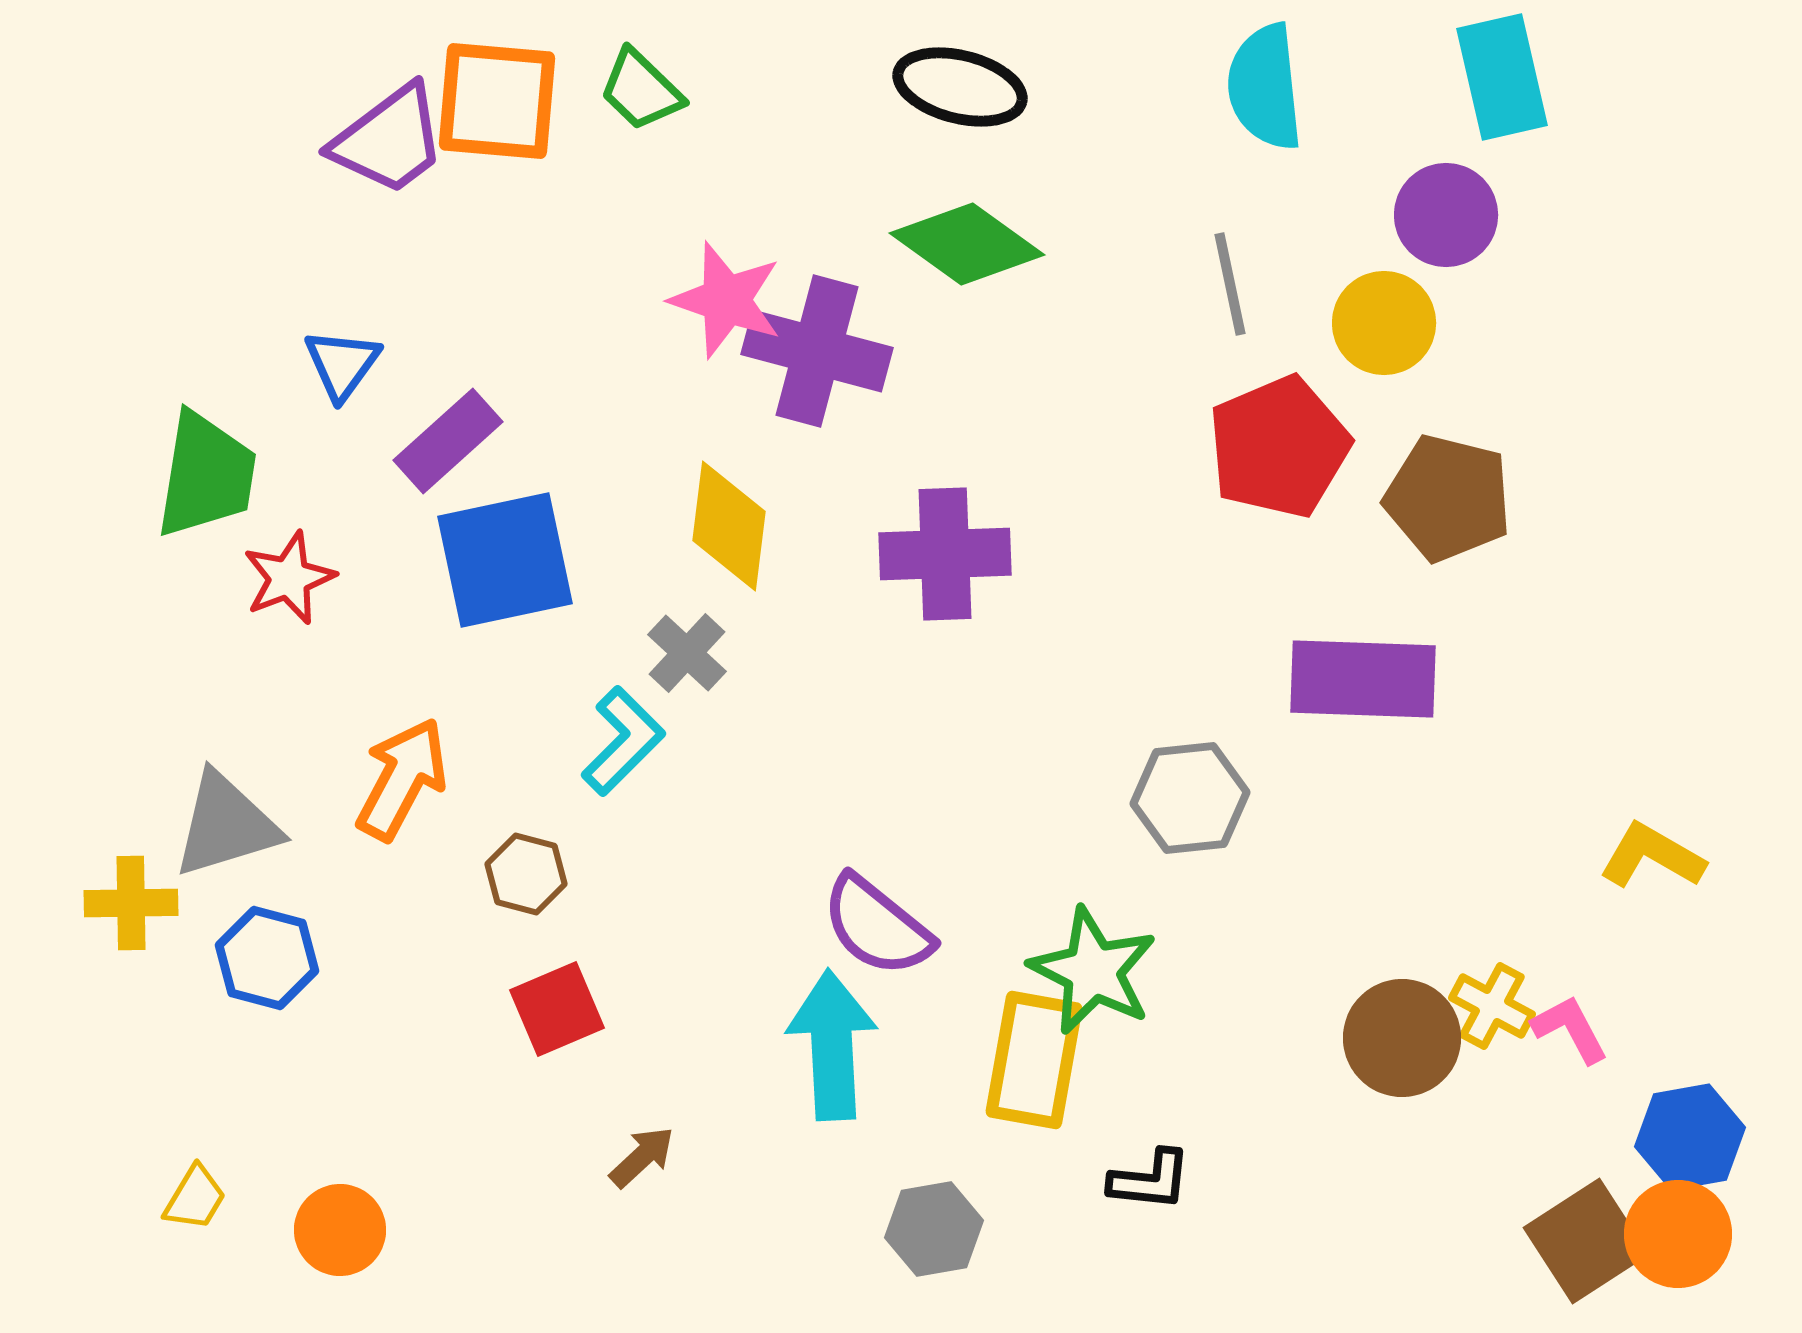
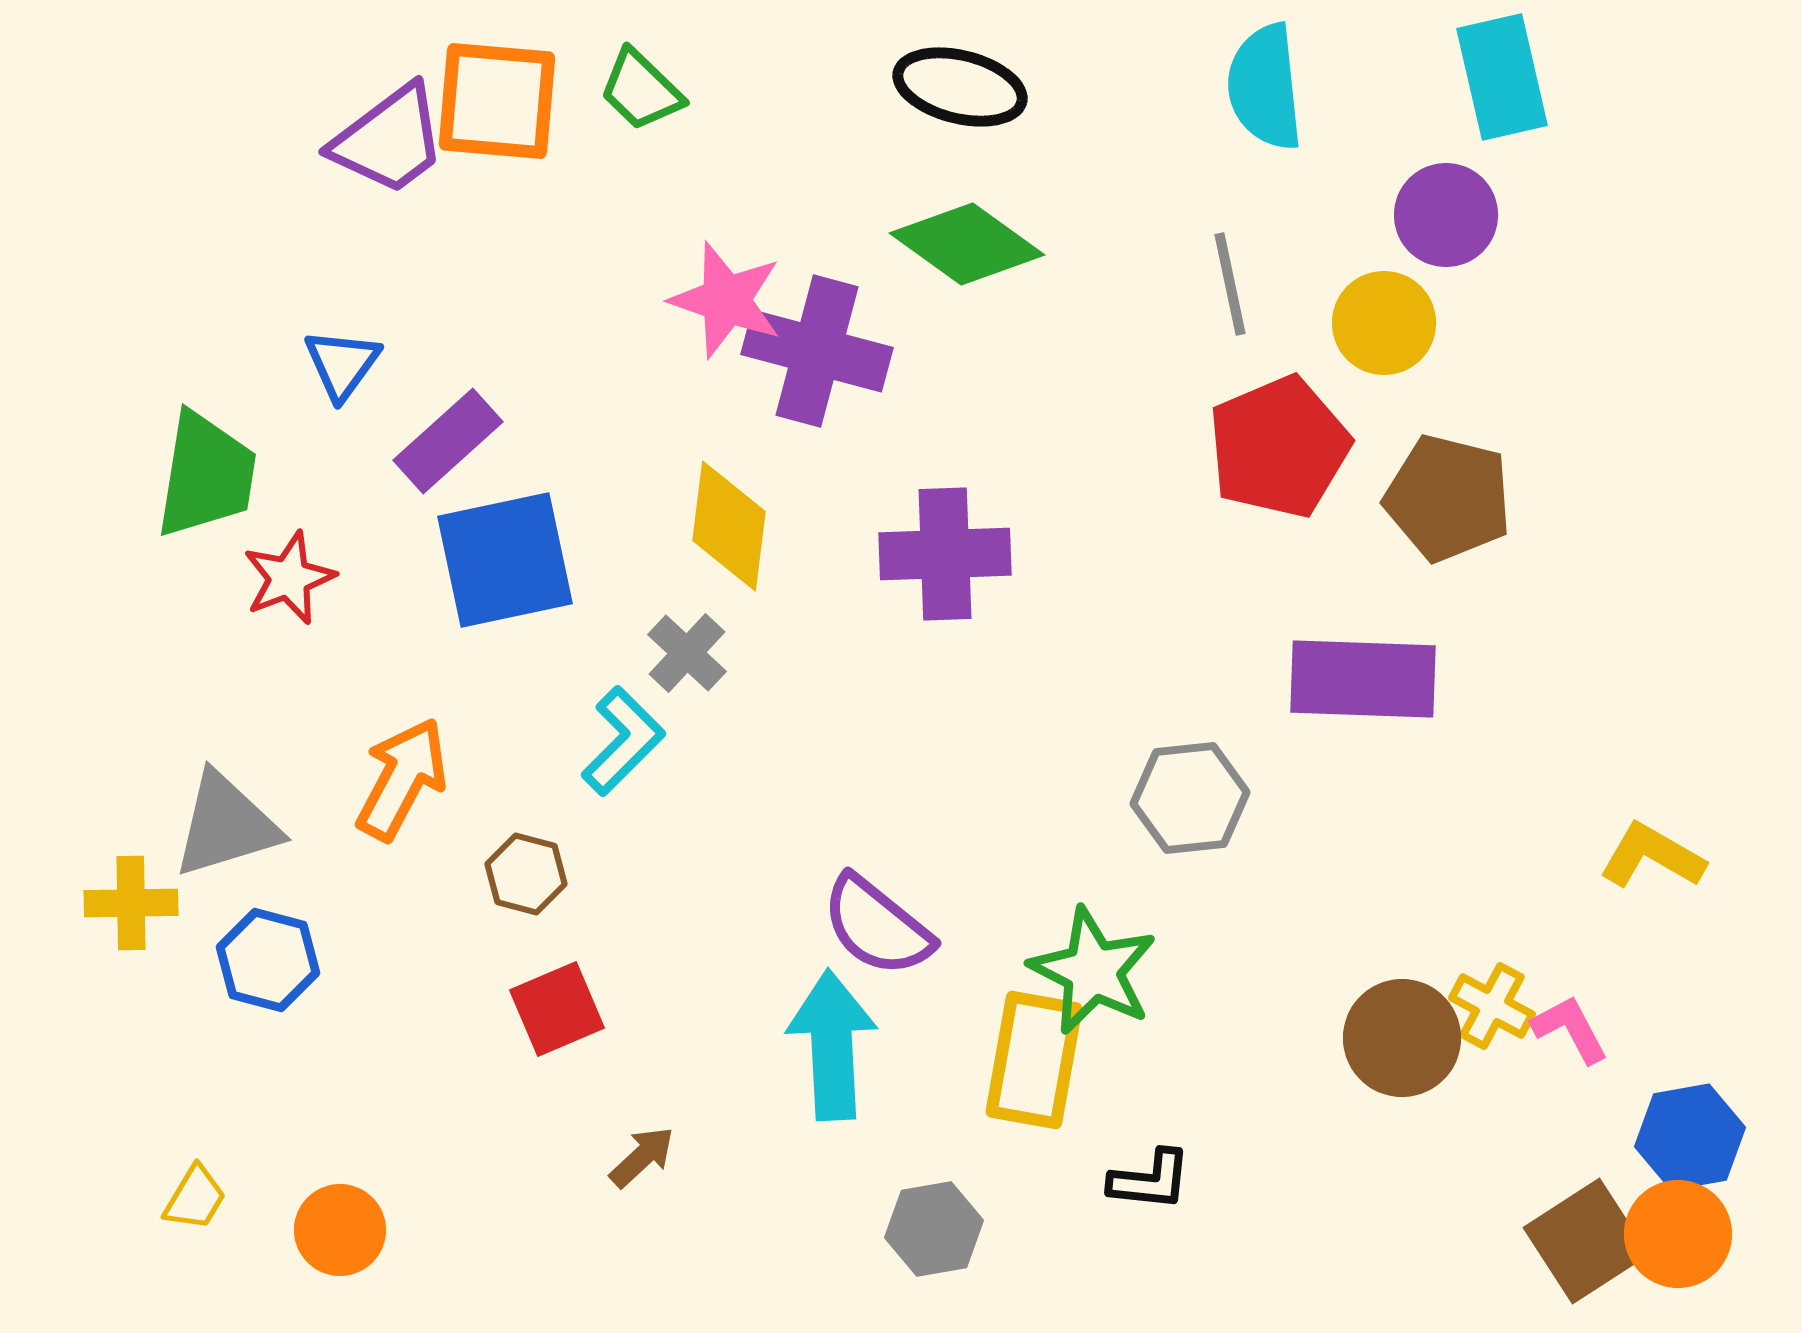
blue hexagon at (267, 958): moved 1 px right, 2 px down
